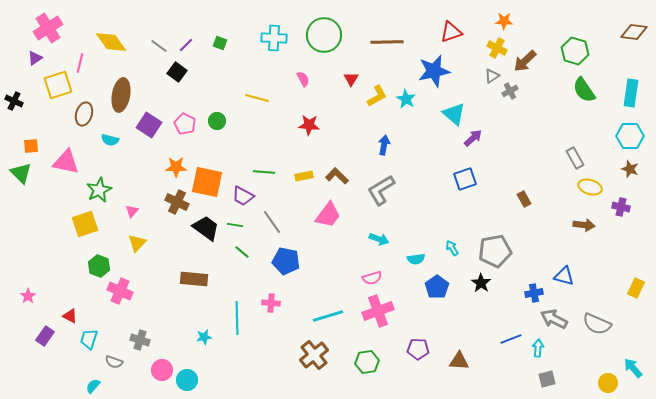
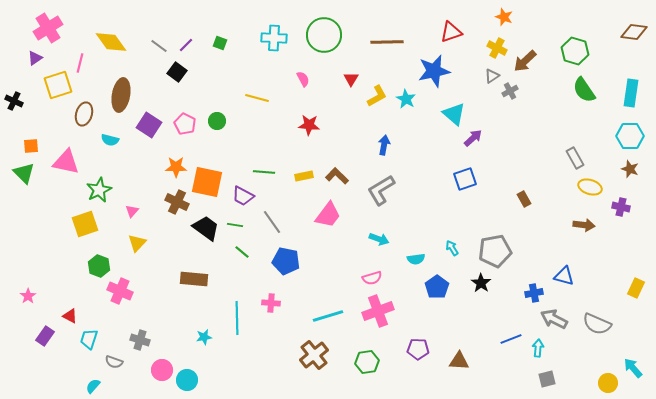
orange star at (504, 21): moved 4 px up; rotated 18 degrees clockwise
green triangle at (21, 173): moved 3 px right
